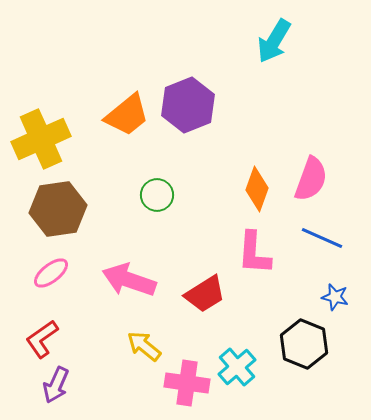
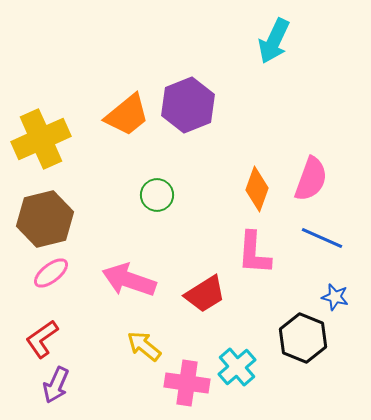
cyan arrow: rotated 6 degrees counterclockwise
brown hexagon: moved 13 px left, 10 px down; rotated 6 degrees counterclockwise
black hexagon: moved 1 px left, 6 px up
